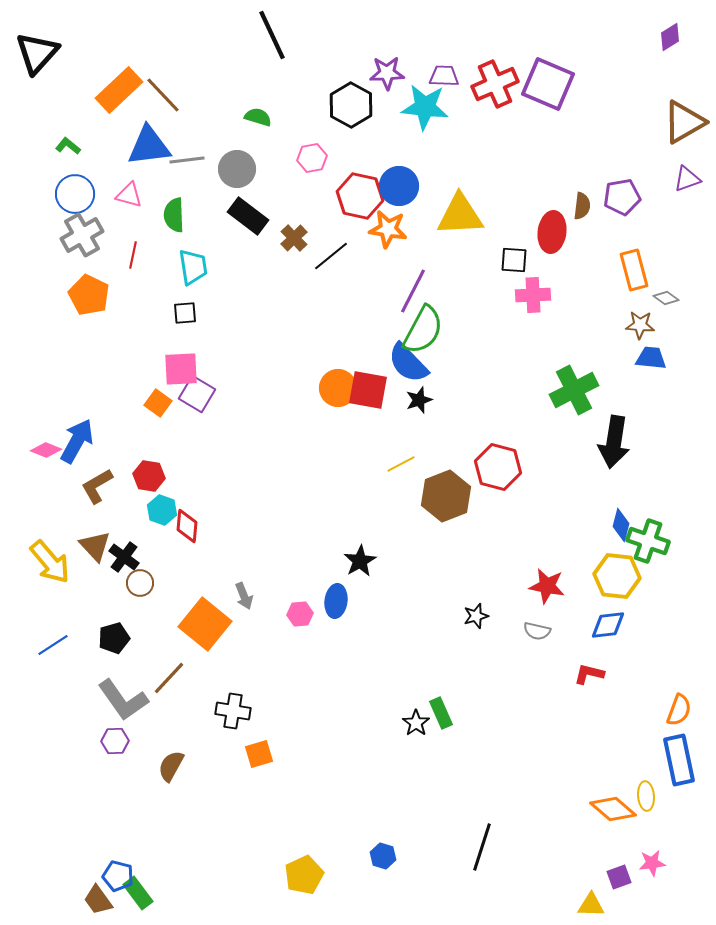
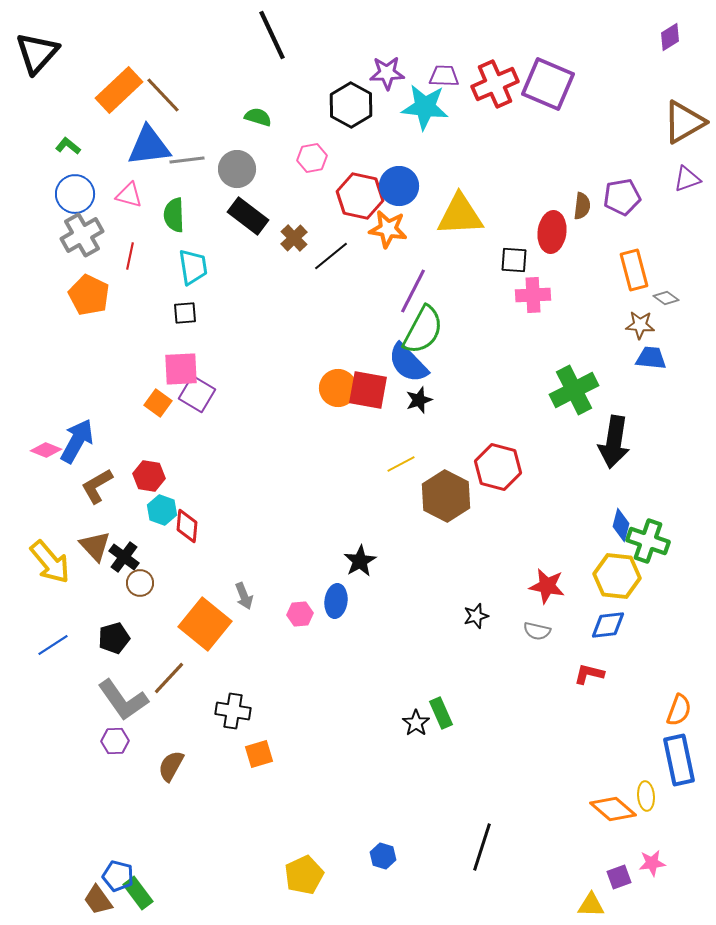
red line at (133, 255): moved 3 px left, 1 px down
brown hexagon at (446, 496): rotated 12 degrees counterclockwise
